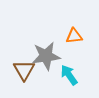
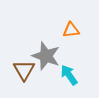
orange triangle: moved 3 px left, 6 px up
gray star: rotated 28 degrees clockwise
